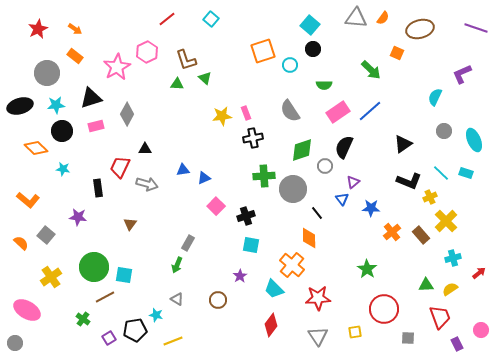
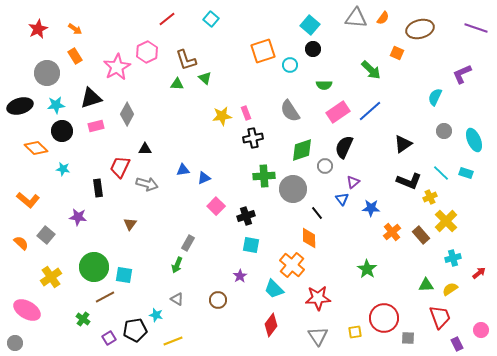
orange rectangle at (75, 56): rotated 21 degrees clockwise
red circle at (384, 309): moved 9 px down
